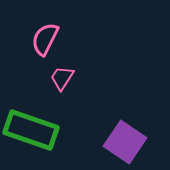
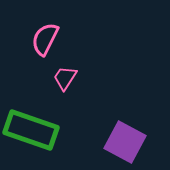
pink trapezoid: moved 3 px right
purple square: rotated 6 degrees counterclockwise
